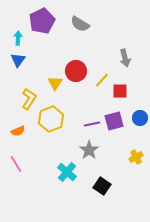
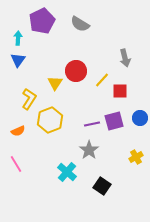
yellow hexagon: moved 1 px left, 1 px down
